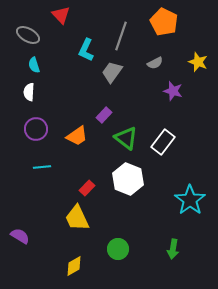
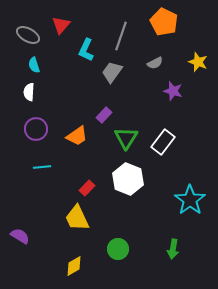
red triangle: moved 10 px down; rotated 24 degrees clockwise
green triangle: rotated 25 degrees clockwise
